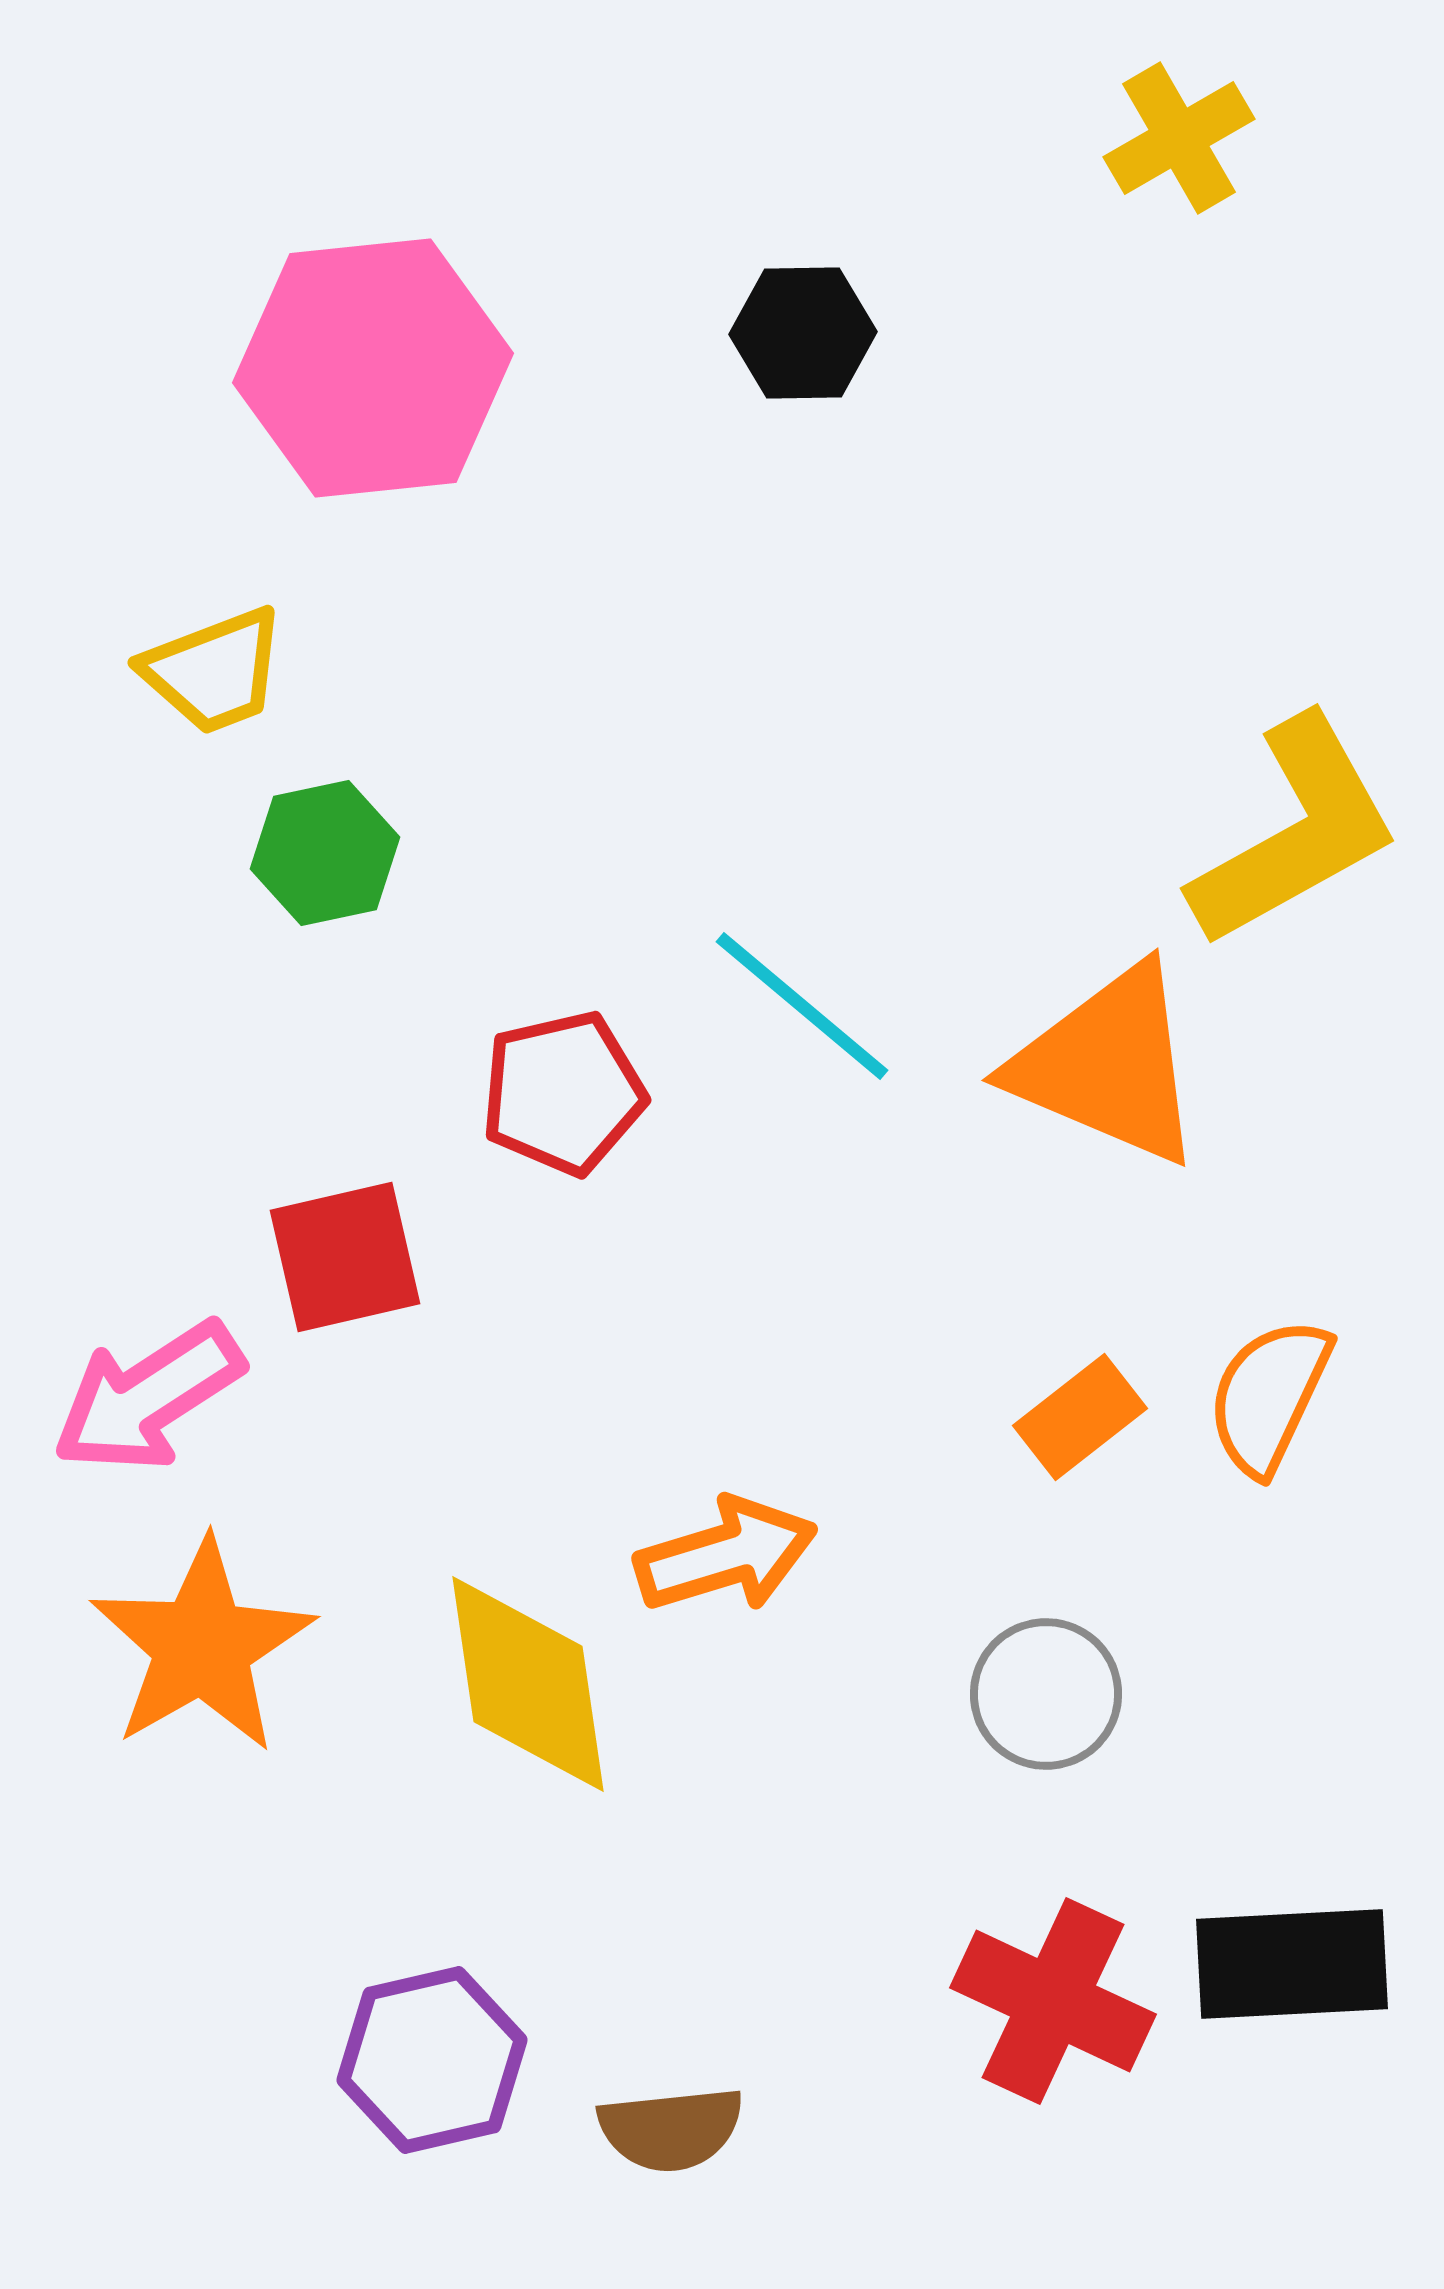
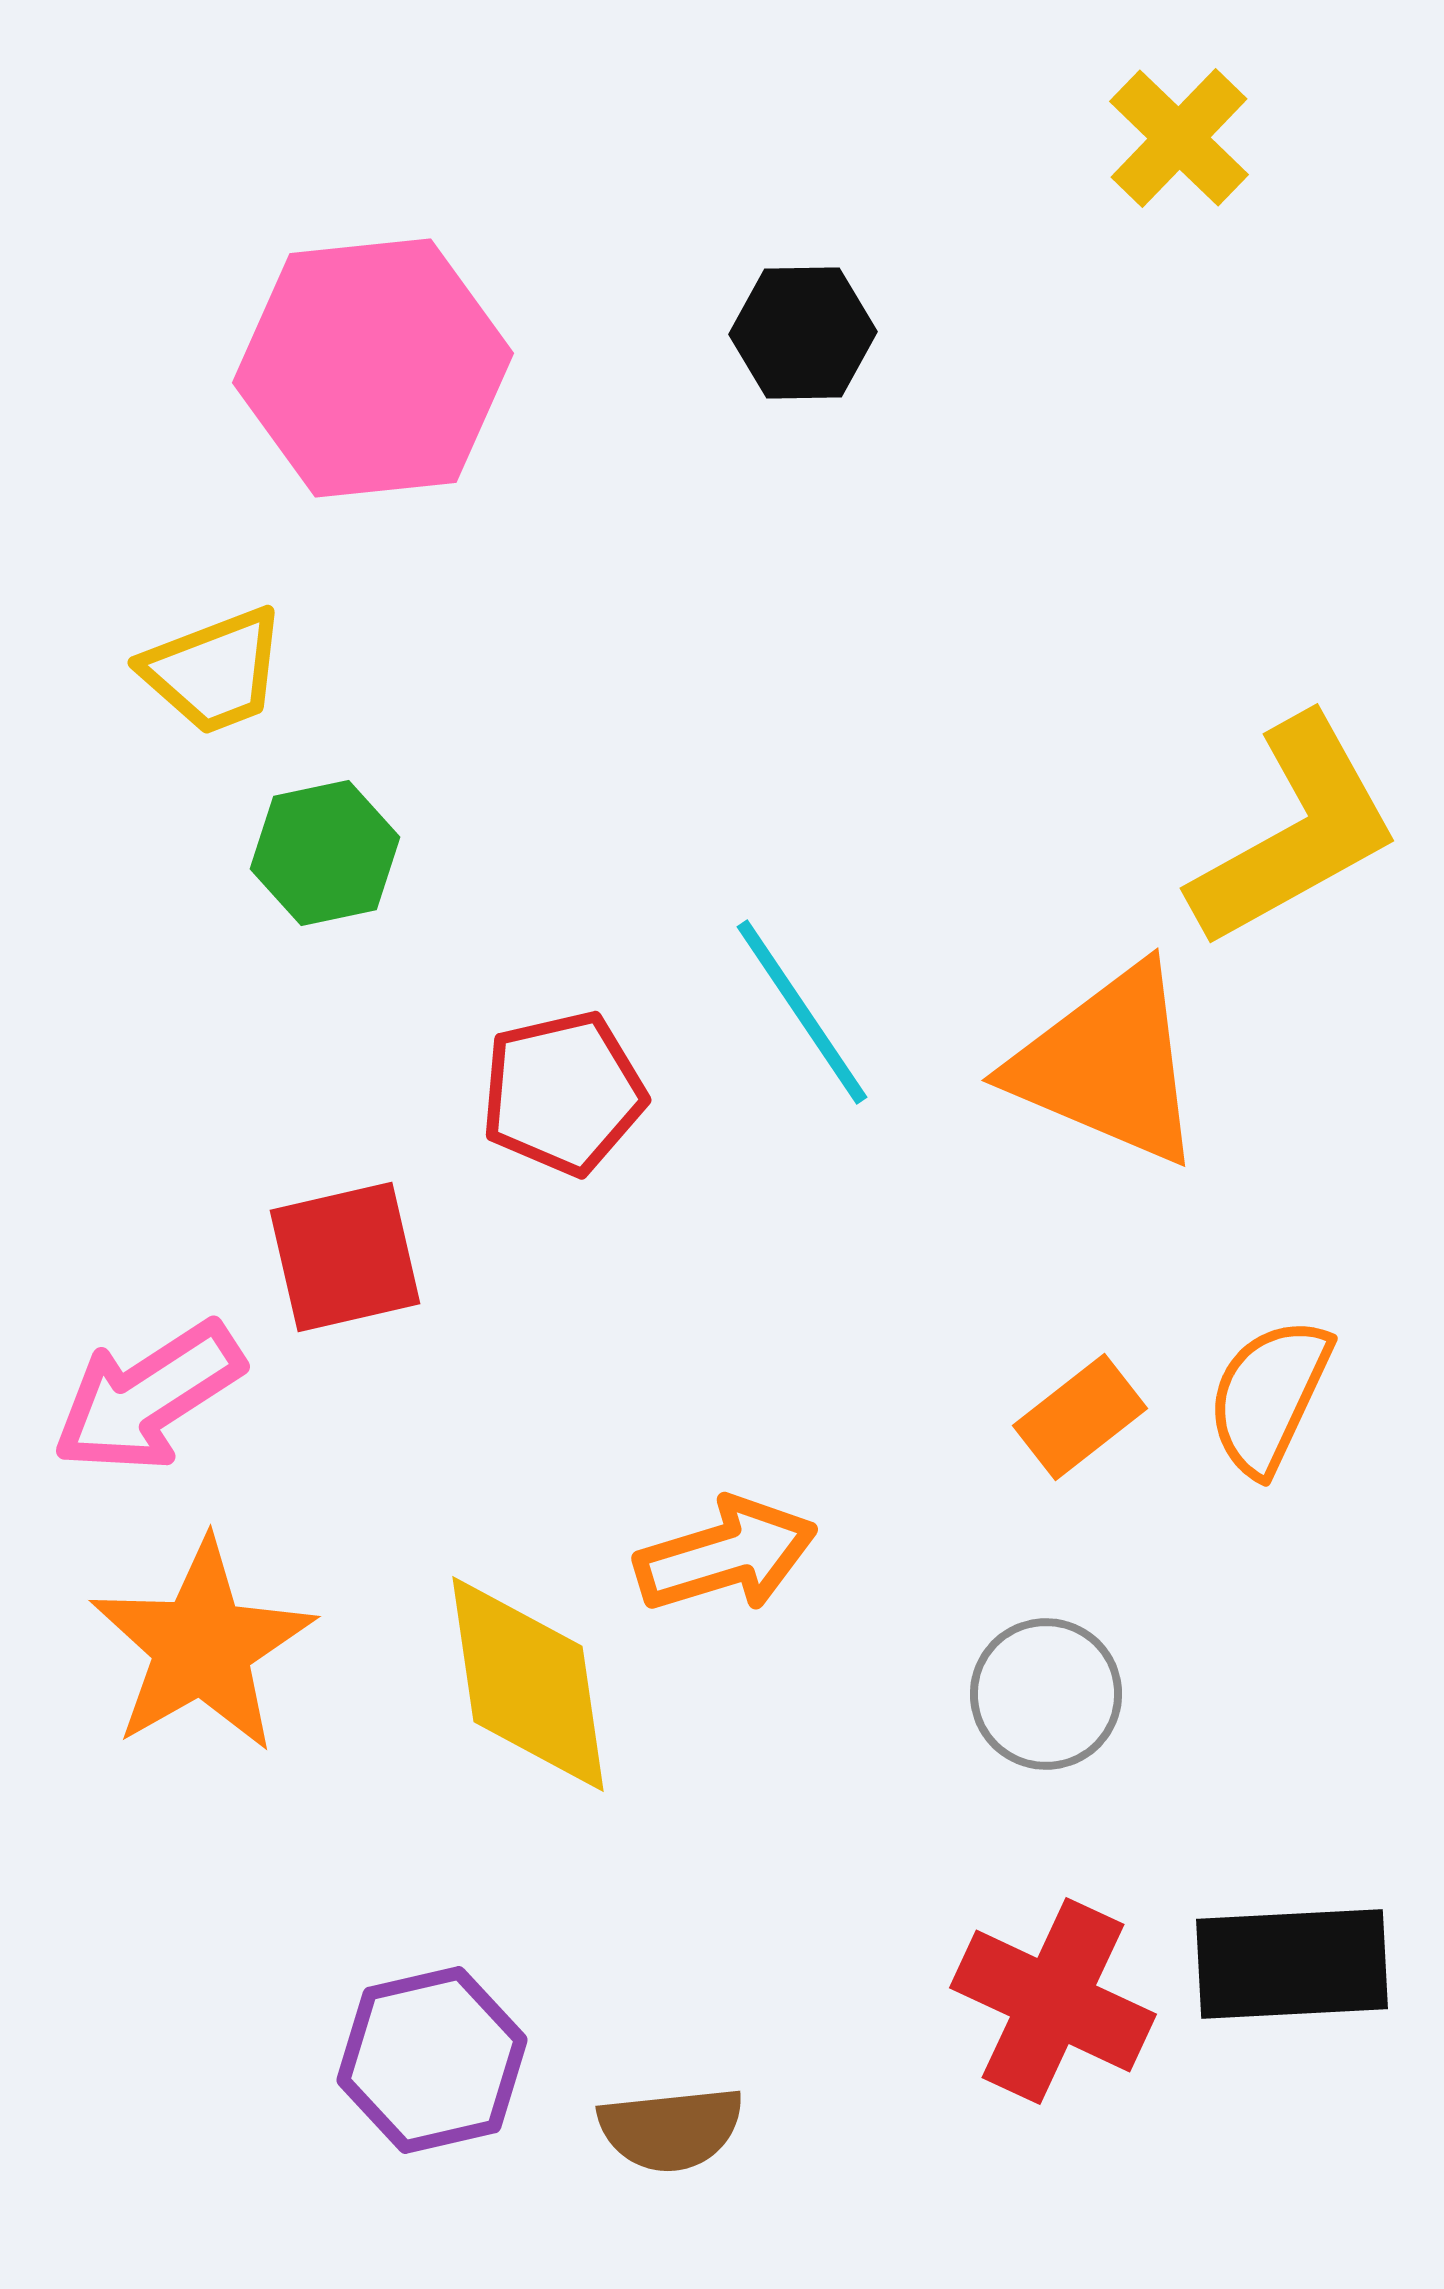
yellow cross: rotated 16 degrees counterclockwise
cyan line: moved 6 px down; rotated 16 degrees clockwise
